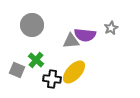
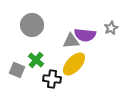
yellow ellipse: moved 8 px up
